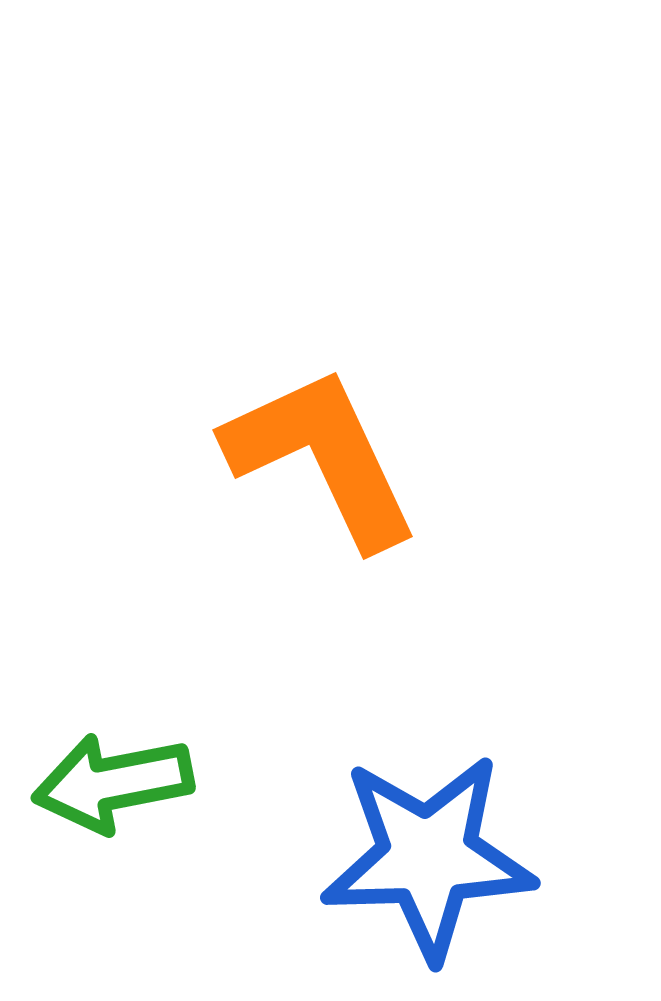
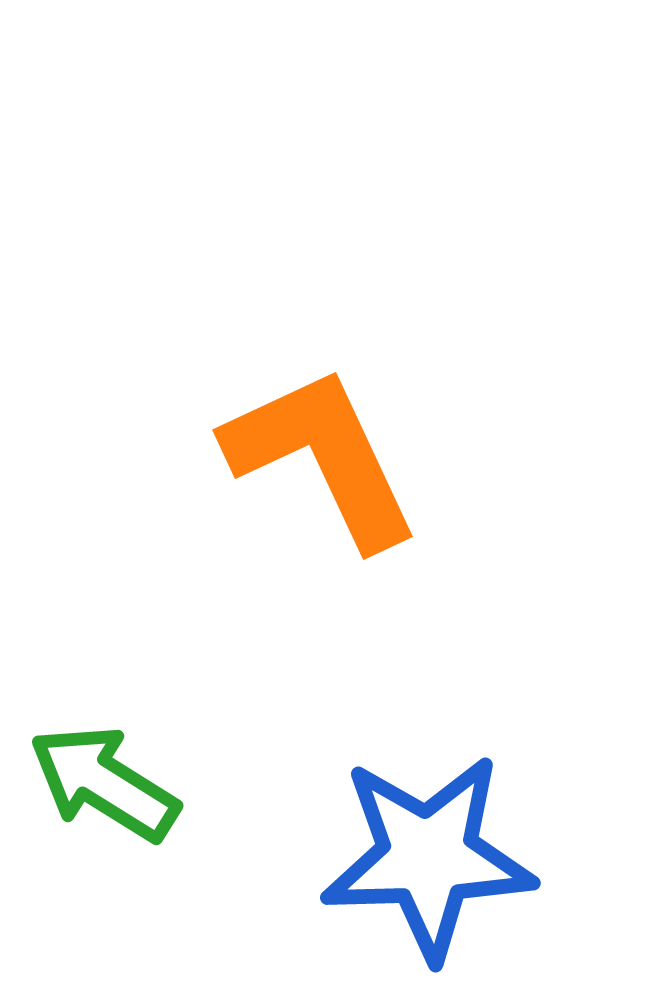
green arrow: moved 9 px left; rotated 43 degrees clockwise
